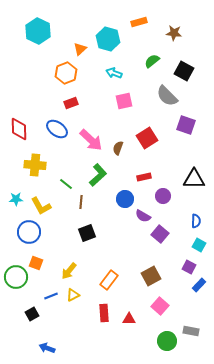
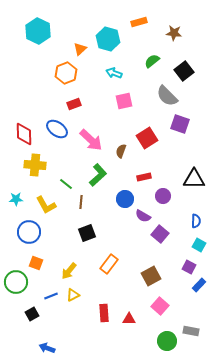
black square at (184, 71): rotated 24 degrees clockwise
red rectangle at (71, 103): moved 3 px right, 1 px down
purple square at (186, 125): moved 6 px left, 1 px up
red diamond at (19, 129): moved 5 px right, 5 px down
brown semicircle at (118, 148): moved 3 px right, 3 px down
yellow L-shape at (41, 206): moved 5 px right, 1 px up
green circle at (16, 277): moved 5 px down
orange rectangle at (109, 280): moved 16 px up
